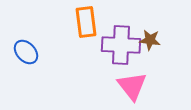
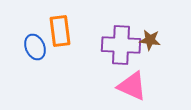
orange rectangle: moved 26 px left, 9 px down
blue ellipse: moved 9 px right, 5 px up; rotated 20 degrees clockwise
pink triangle: rotated 28 degrees counterclockwise
